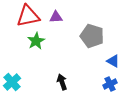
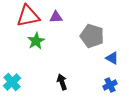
blue triangle: moved 1 px left, 3 px up
blue cross: moved 1 px down
